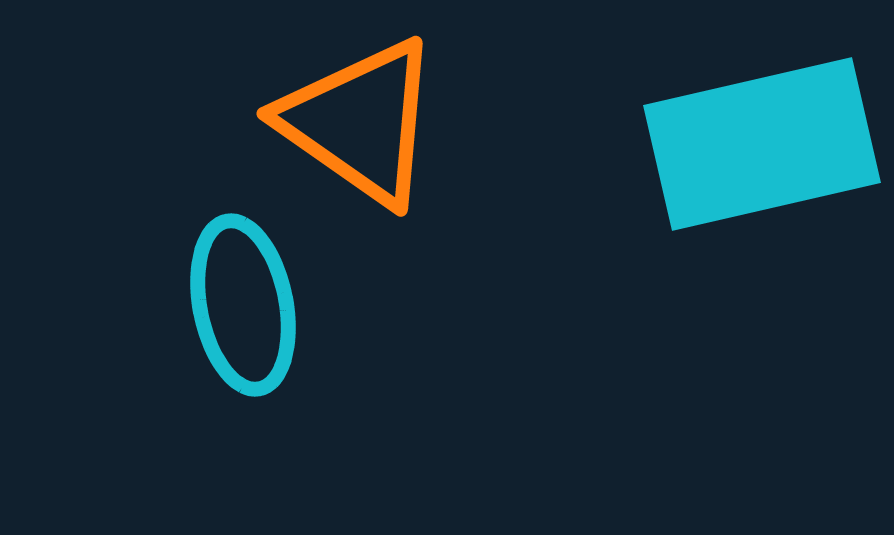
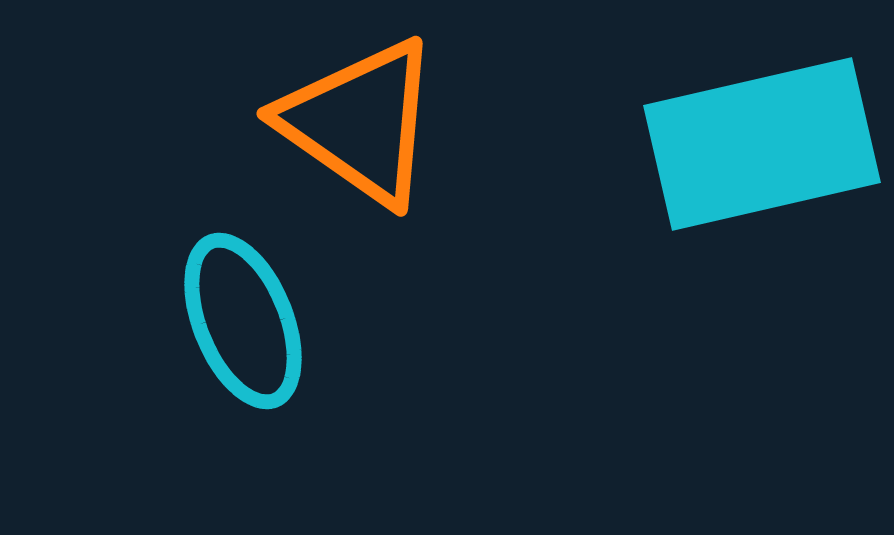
cyan ellipse: moved 16 px down; rotated 11 degrees counterclockwise
